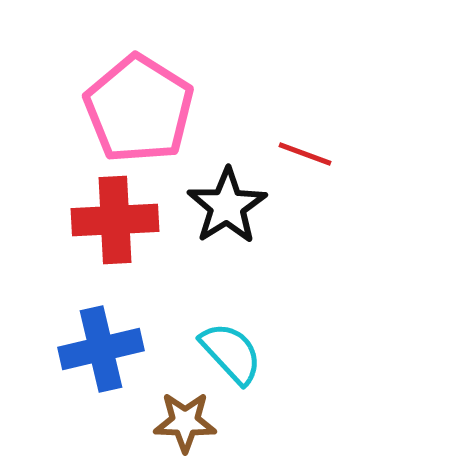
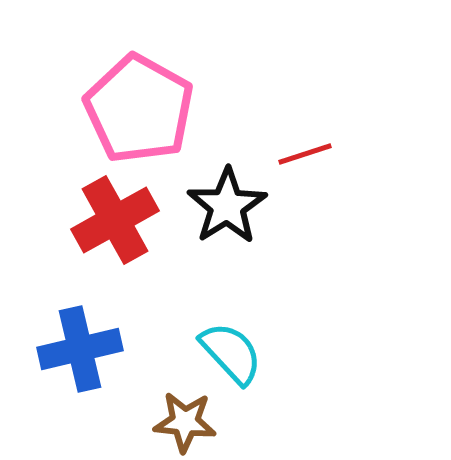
pink pentagon: rotated 3 degrees counterclockwise
red line: rotated 38 degrees counterclockwise
red cross: rotated 26 degrees counterclockwise
blue cross: moved 21 px left
brown star: rotated 4 degrees clockwise
